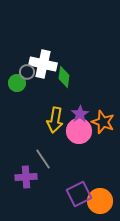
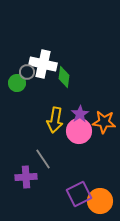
orange star: moved 1 px right; rotated 15 degrees counterclockwise
